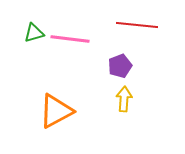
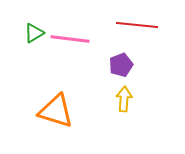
green triangle: rotated 15 degrees counterclockwise
purple pentagon: moved 1 px right, 1 px up
orange triangle: rotated 45 degrees clockwise
